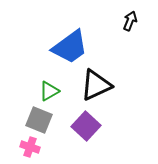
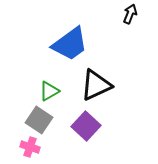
black arrow: moved 7 px up
blue trapezoid: moved 3 px up
gray square: rotated 12 degrees clockwise
